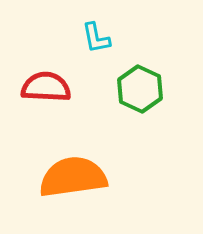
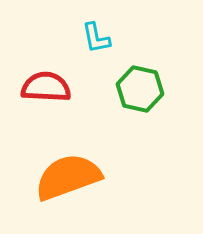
green hexagon: rotated 12 degrees counterclockwise
orange semicircle: moved 5 px left; rotated 12 degrees counterclockwise
